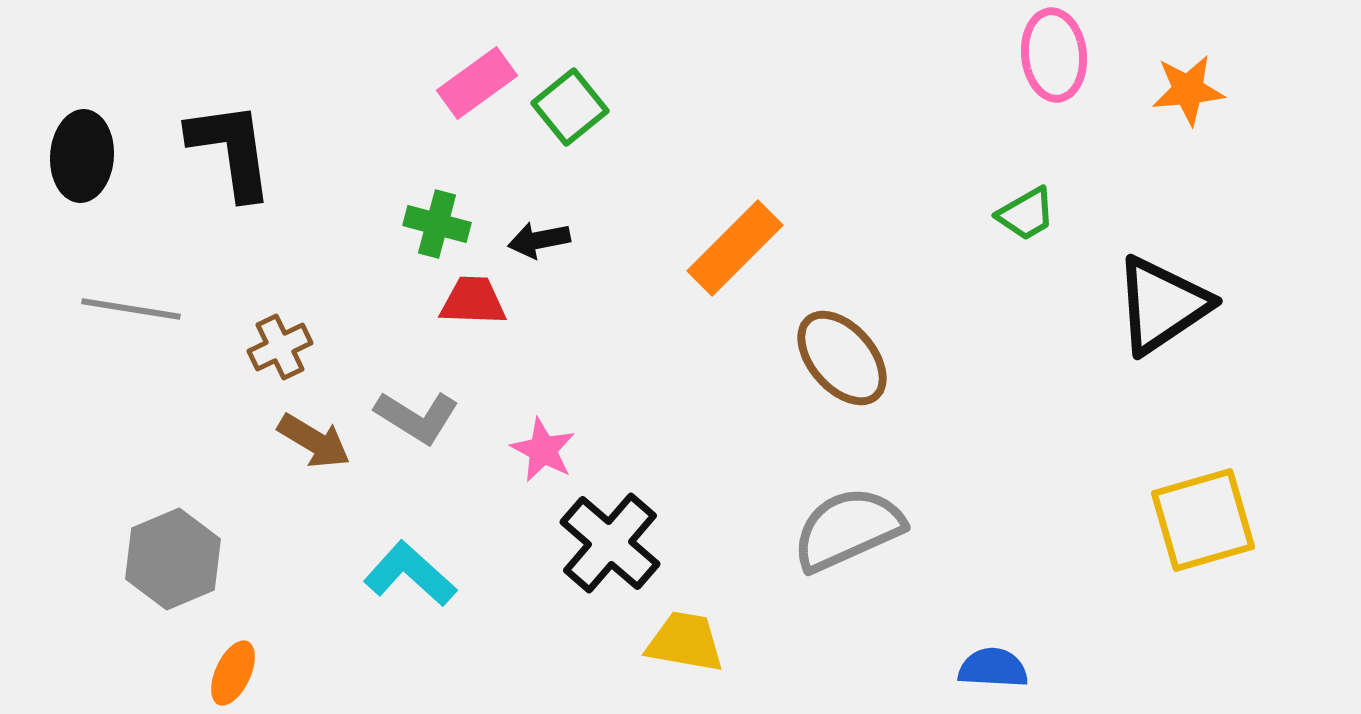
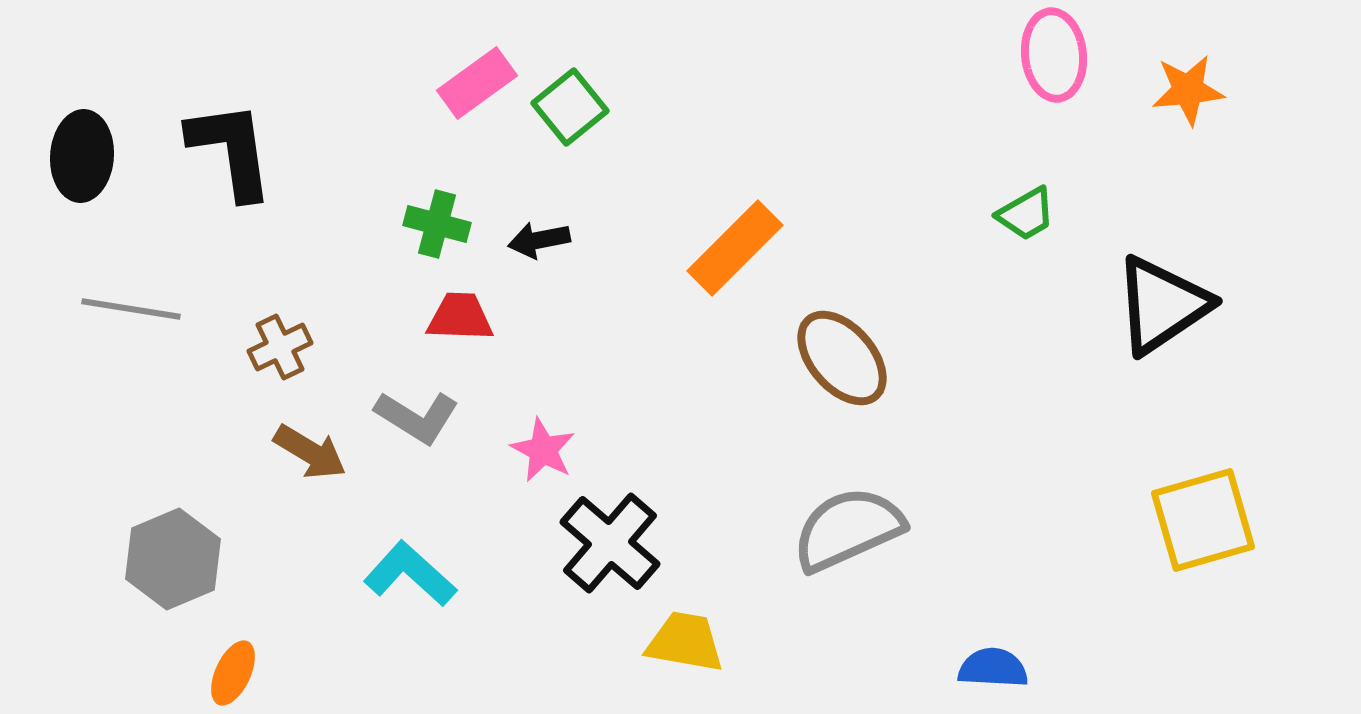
red trapezoid: moved 13 px left, 16 px down
brown arrow: moved 4 px left, 11 px down
